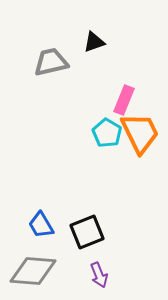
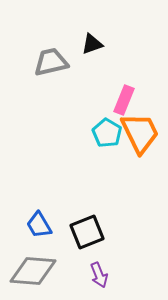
black triangle: moved 2 px left, 2 px down
blue trapezoid: moved 2 px left
